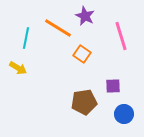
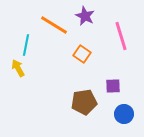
orange line: moved 4 px left, 3 px up
cyan line: moved 7 px down
yellow arrow: rotated 150 degrees counterclockwise
